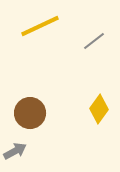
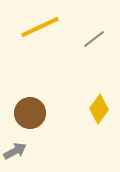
yellow line: moved 1 px down
gray line: moved 2 px up
